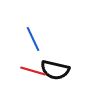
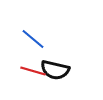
blue line: rotated 25 degrees counterclockwise
